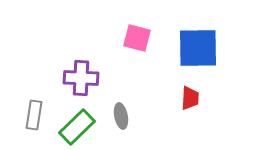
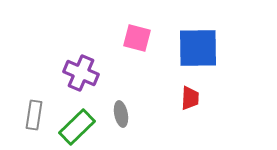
purple cross: moved 5 px up; rotated 20 degrees clockwise
gray ellipse: moved 2 px up
